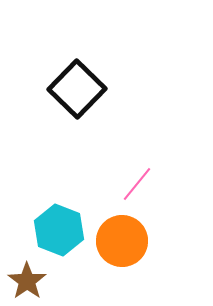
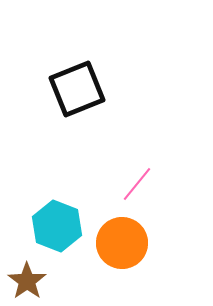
black square: rotated 24 degrees clockwise
cyan hexagon: moved 2 px left, 4 px up
orange circle: moved 2 px down
